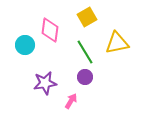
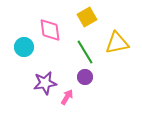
pink diamond: rotated 15 degrees counterclockwise
cyan circle: moved 1 px left, 2 px down
pink arrow: moved 4 px left, 4 px up
